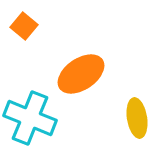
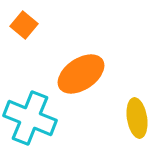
orange square: moved 1 px up
